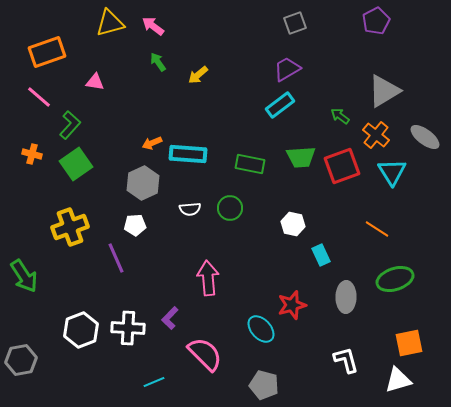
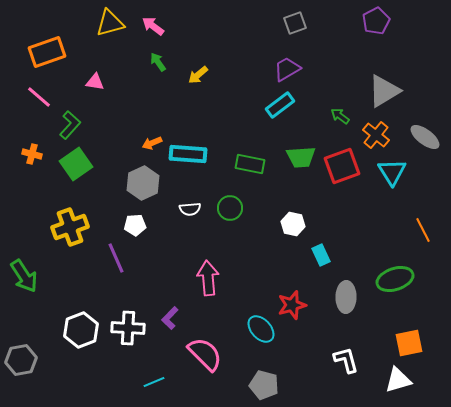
orange line at (377, 229): moved 46 px right, 1 px down; rotated 30 degrees clockwise
